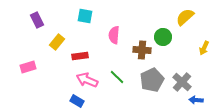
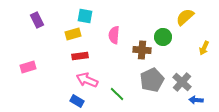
yellow rectangle: moved 16 px right, 8 px up; rotated 35 degrees clockwise
green line: moved 17 px down
